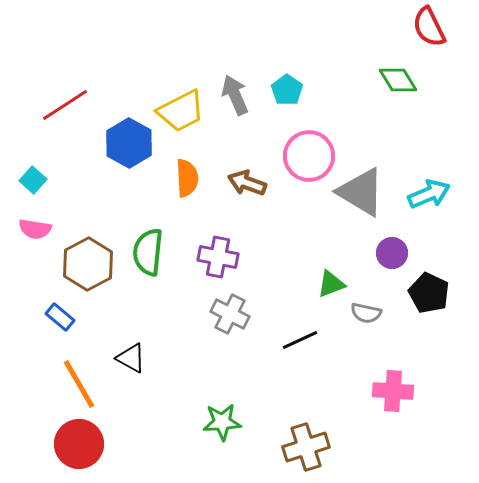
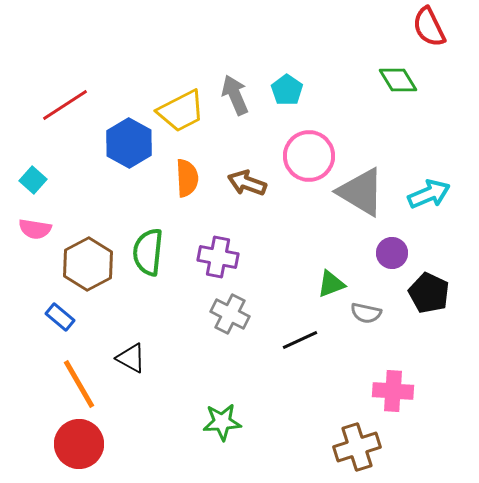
brown cross: moved 51 px right
